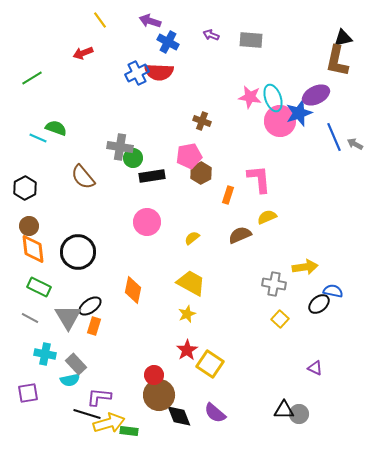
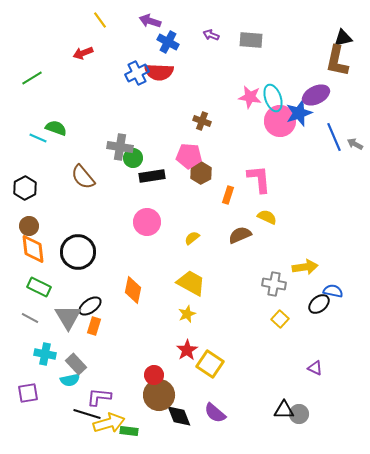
pink pentagon at (189, 156): rotated 15 degrees clockwise
yellow semicircle at (267, 217): rotated 48 degrees clockwise
